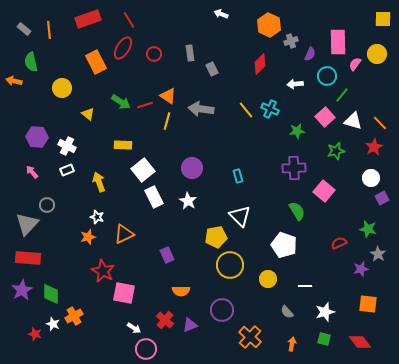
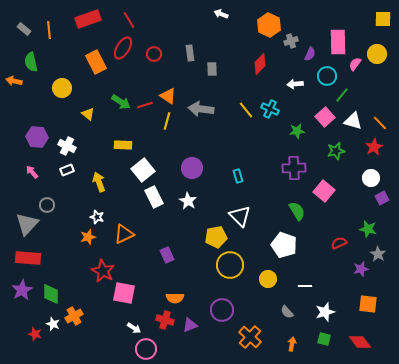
gray rectangle at (212, 69): rotated 24 degrees clockwise
orange semicircle at (181, 291): moved 6 px left, 7 px down
red cross at (165, 320): rotated 24 degrees counterclockwise
